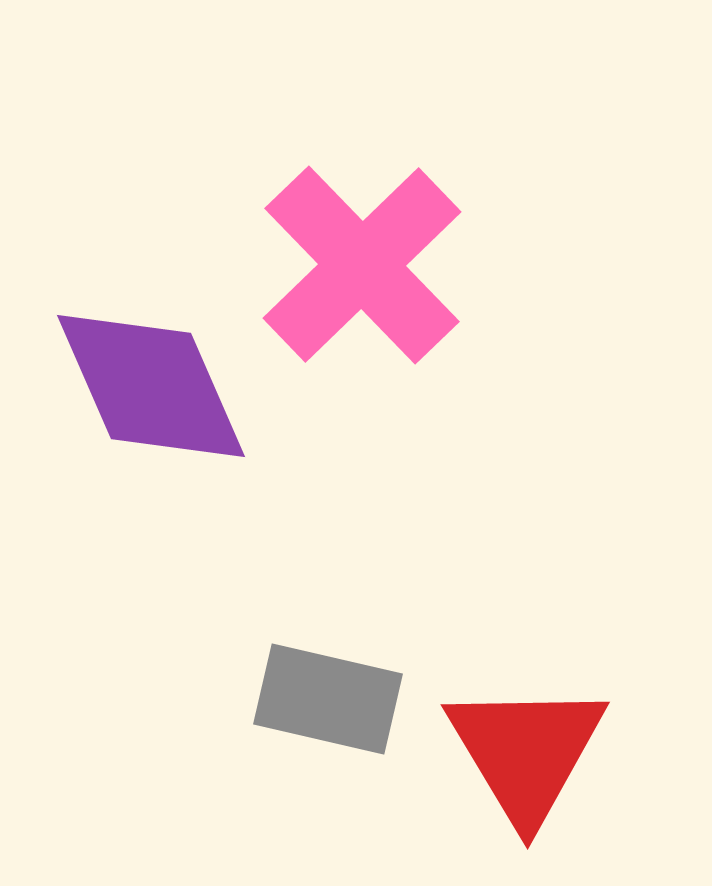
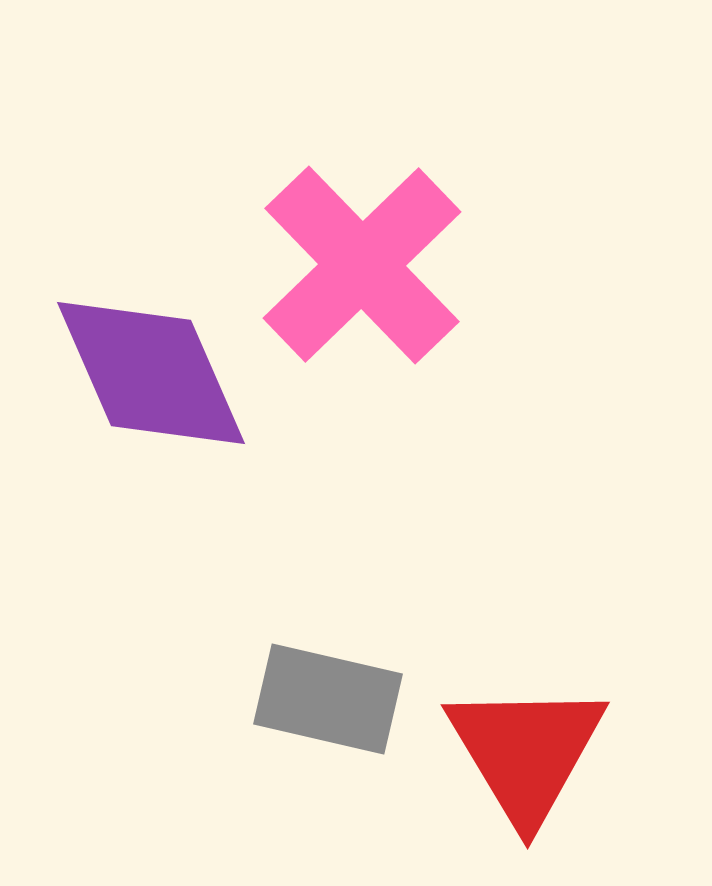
purple diamond: moved 13 px up
